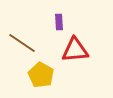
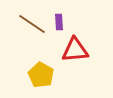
brown line: moved 10 px right, 19 px up
